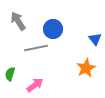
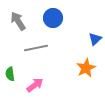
blue circle: moved 11 px up
blue triangle: rotated 24 degrees clockwise
green semicircle: rotated 24 degrees counterclockwise
